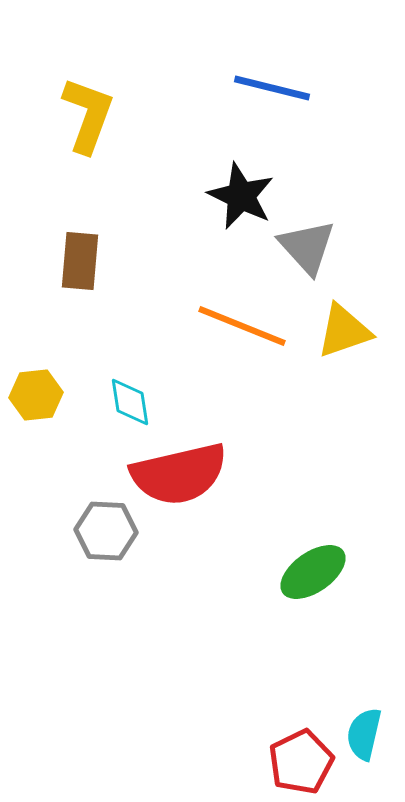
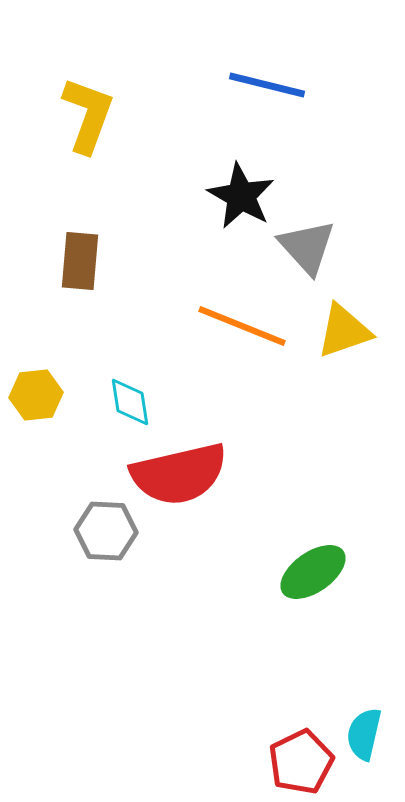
blue line: moved 5 px left, 3 px up
black star: rotated 4 degrees clockwise
